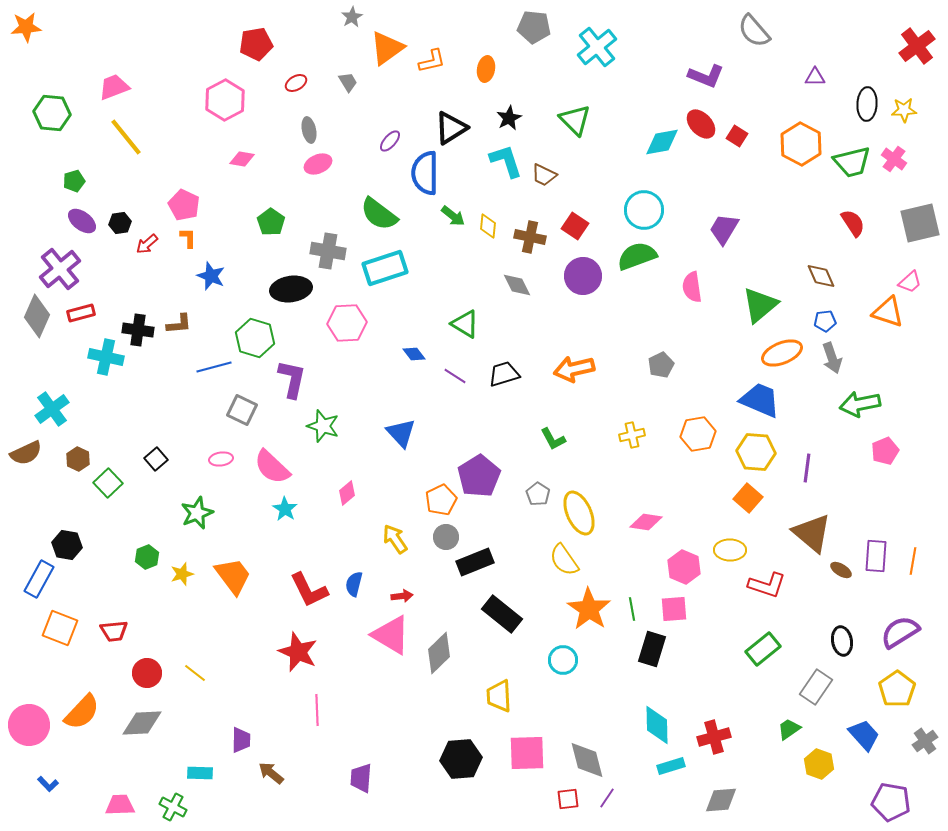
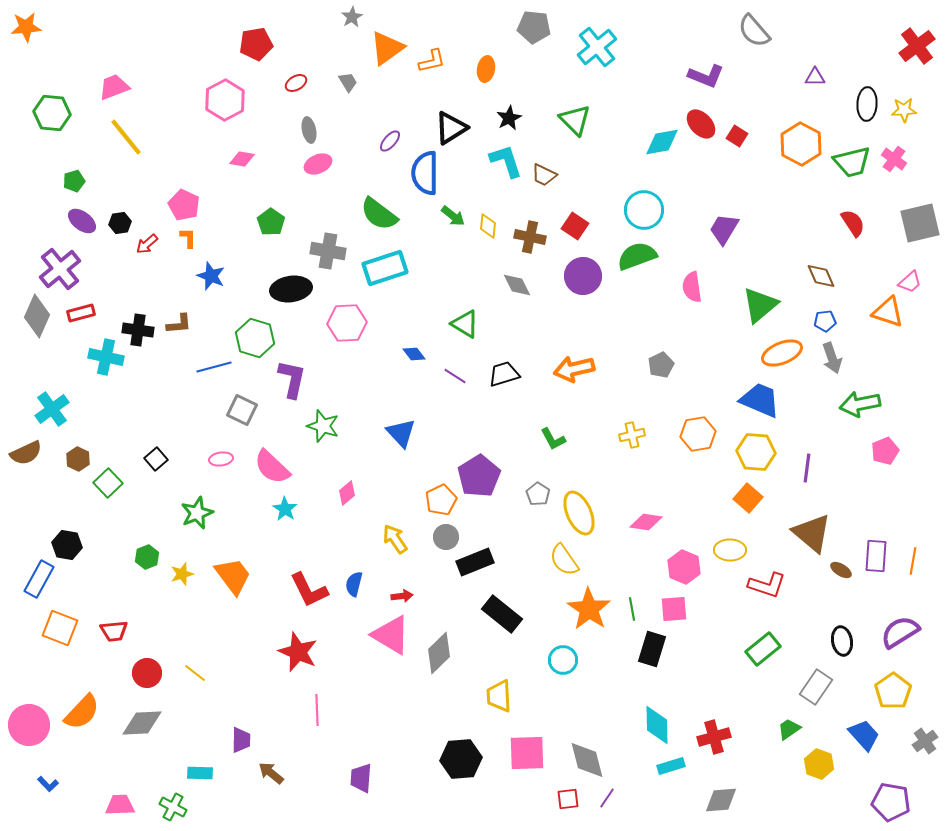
yellow pentagon at (897, 689): moved 4 px left, 2 px down
